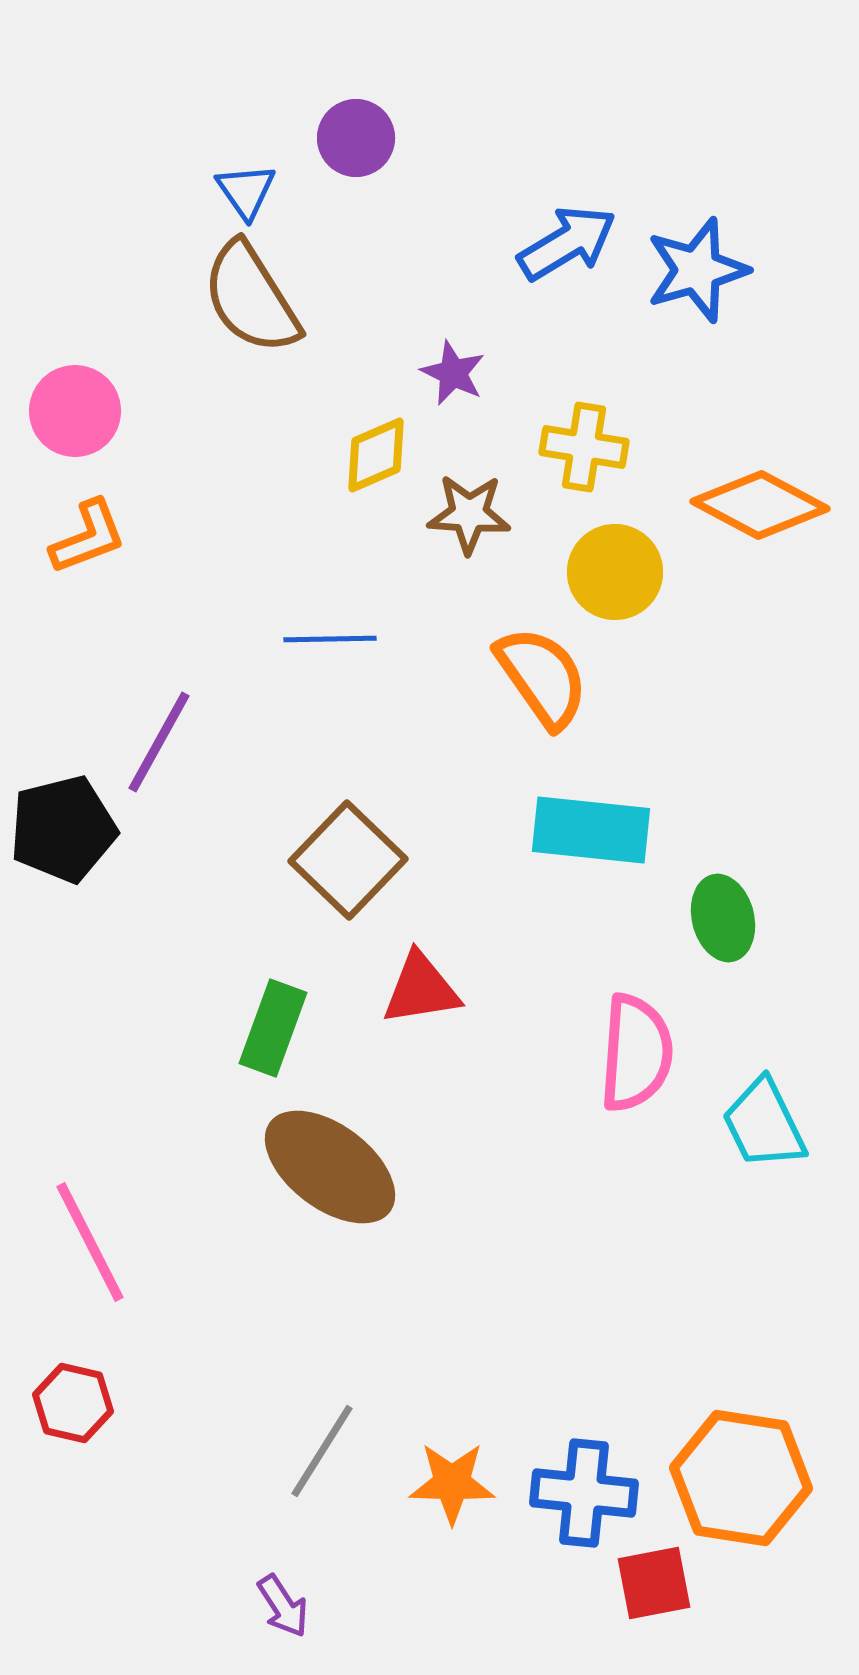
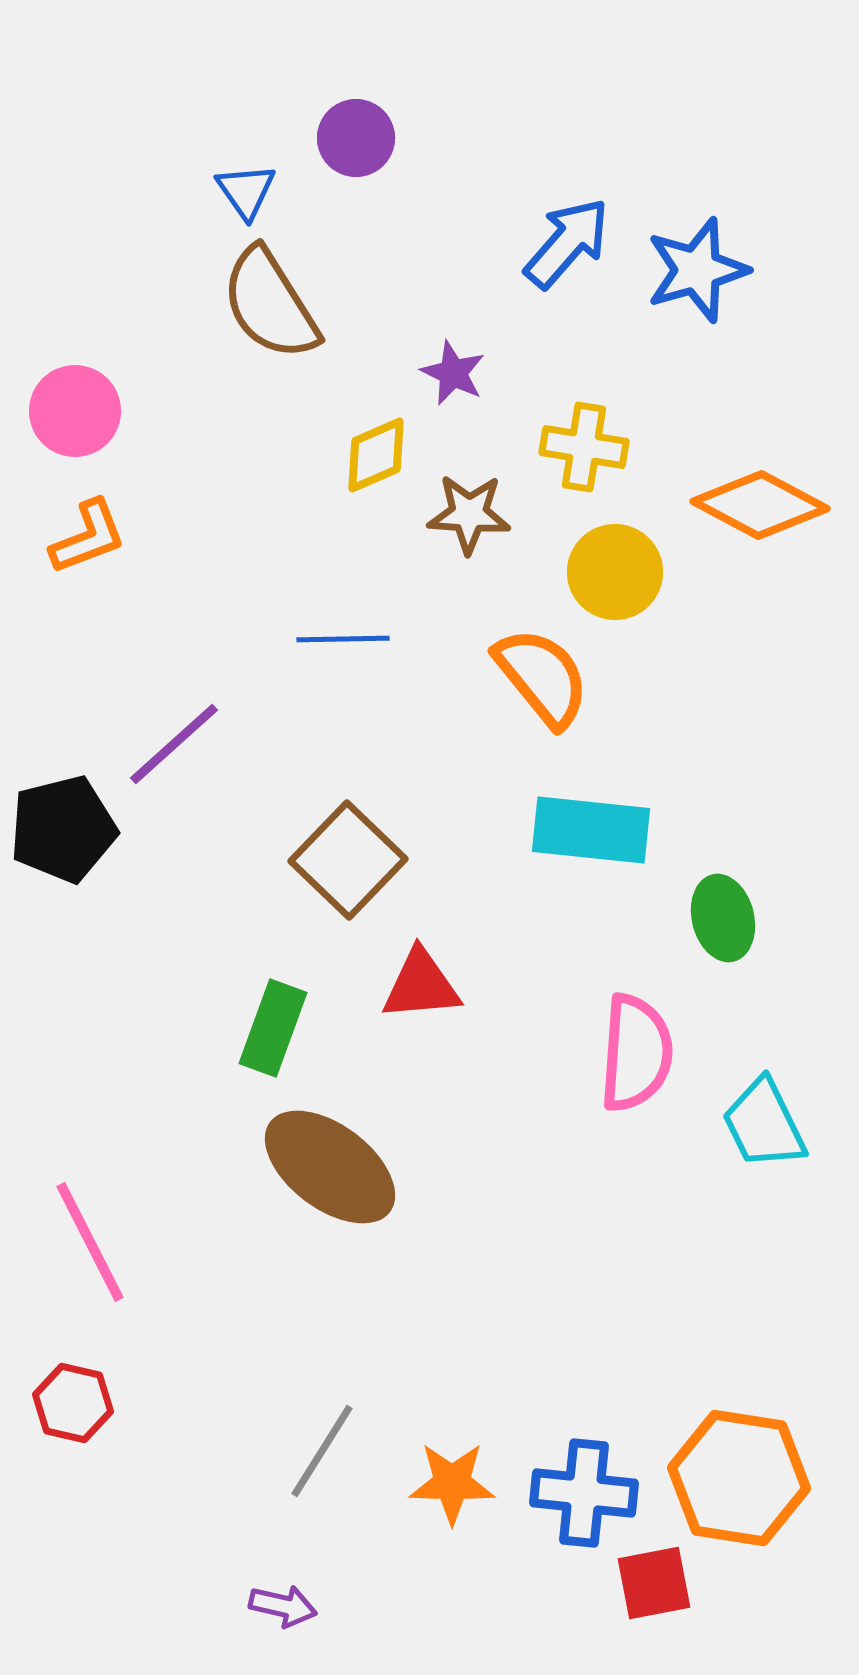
blue arrow: rotated 18 degrees counterclockwise
brown semicircle: moved 19 px right, 6 px down
blue line: moved 13 px right
orange semicircle: rotated 4 degrees counterclockwise
purple line: moved 15 px right, 2 px down; rotated 19 degrees clockwise
red triangle: moved 4 px up; rotated 4 degrees clockwise
orange hexagon: moved 2 px left
purple arrow: rotated 44 degrees counterclockwise
